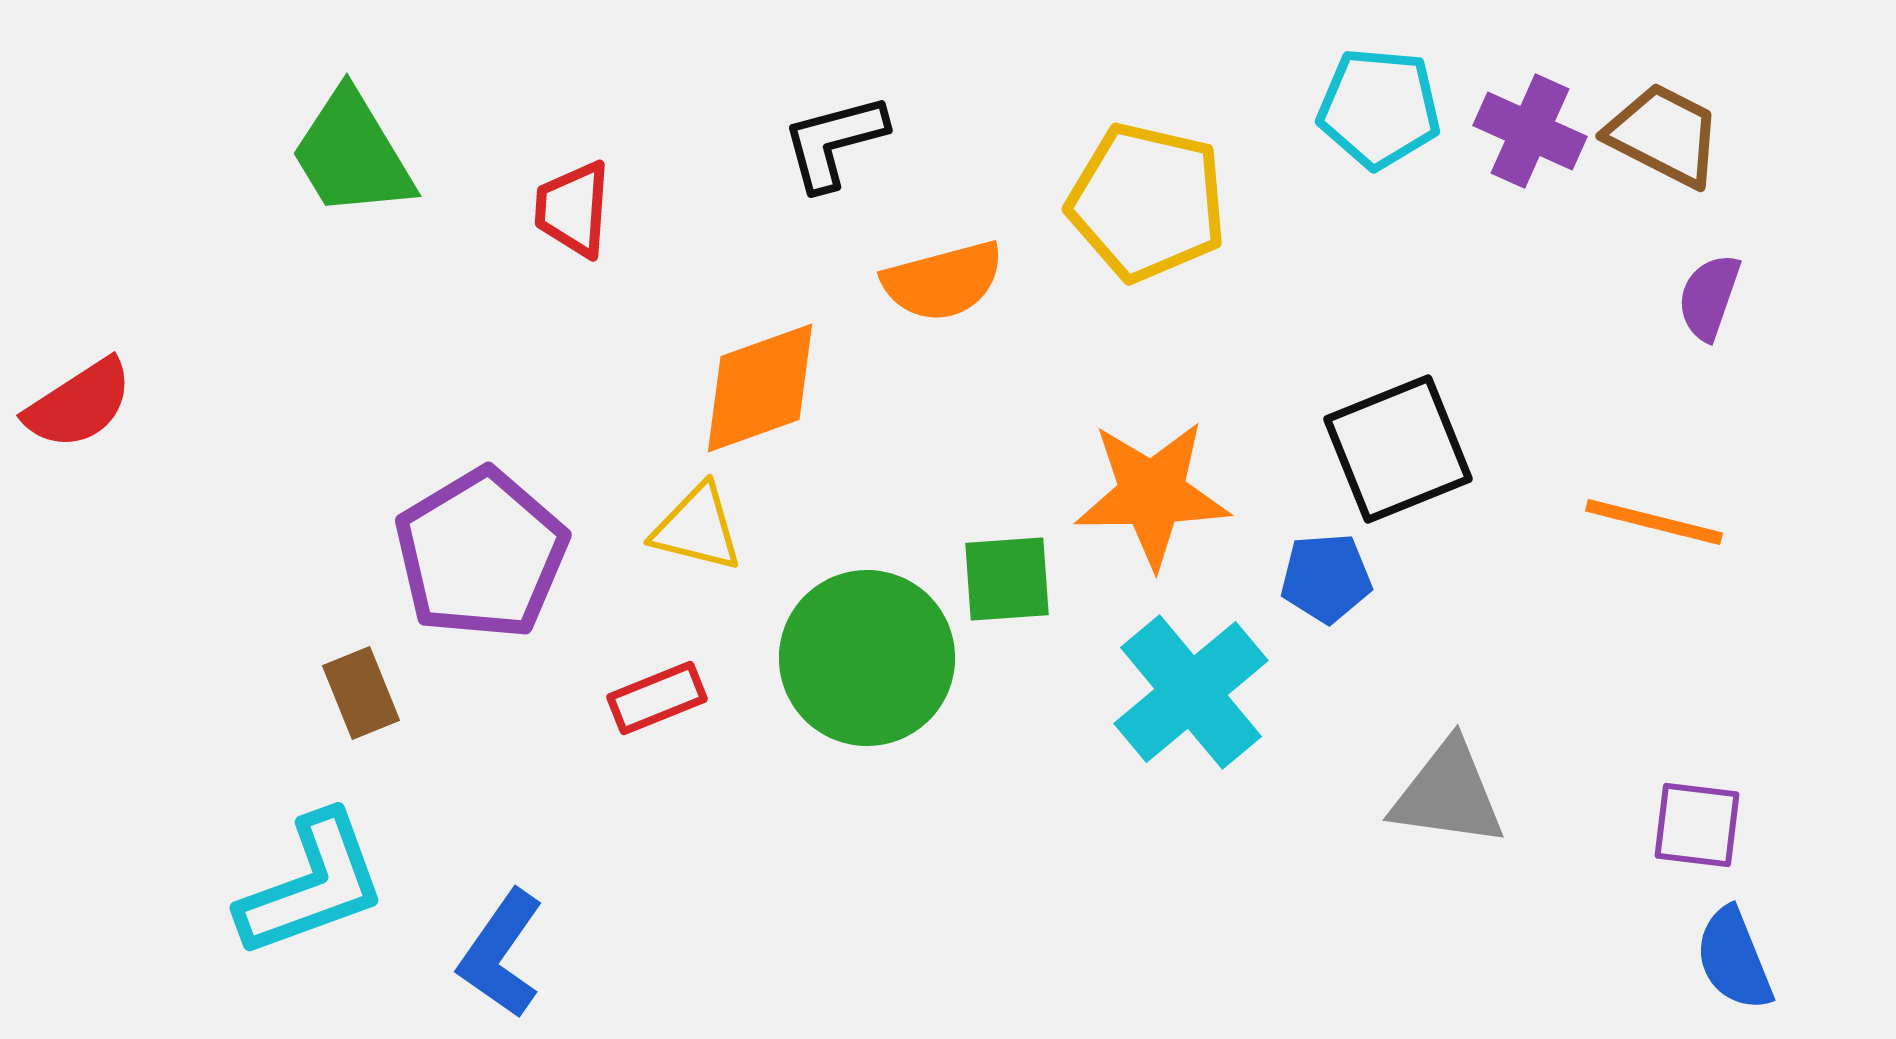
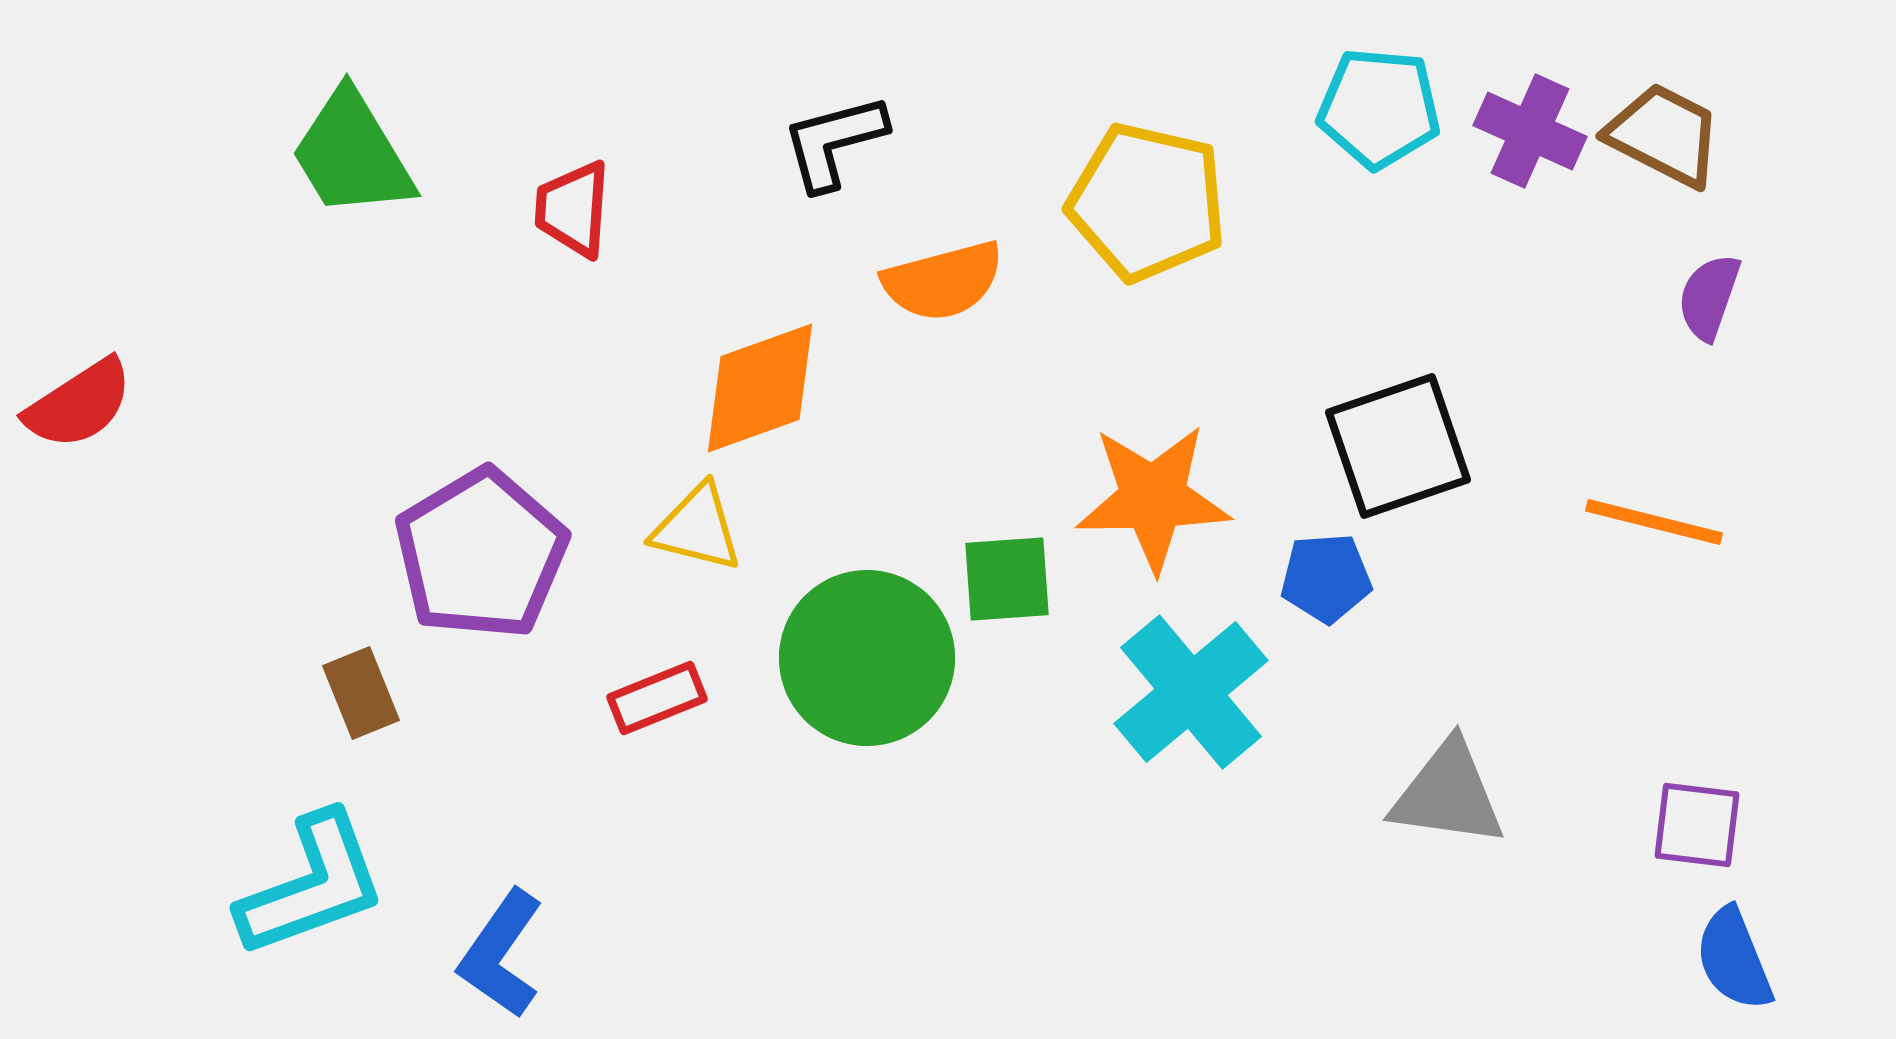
black square: moved 3 px up; rotated 3 degrees clockwise
orange star: moved 1 px right, 4 px down
